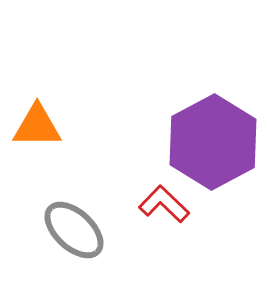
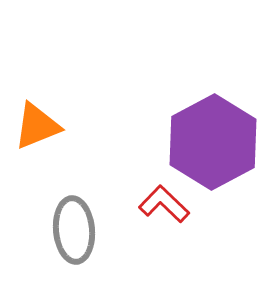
orange triangle: rotated 22 degrees counterclockwise
gray ellipse: rotated 42 degrees clockwise
